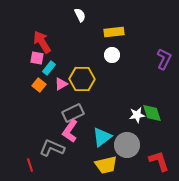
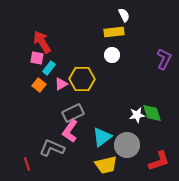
white semicircle: moved 44 px right
red L-shape: rotated 90 degrees clockwise
red line: moved 3 px left, 1 px up
